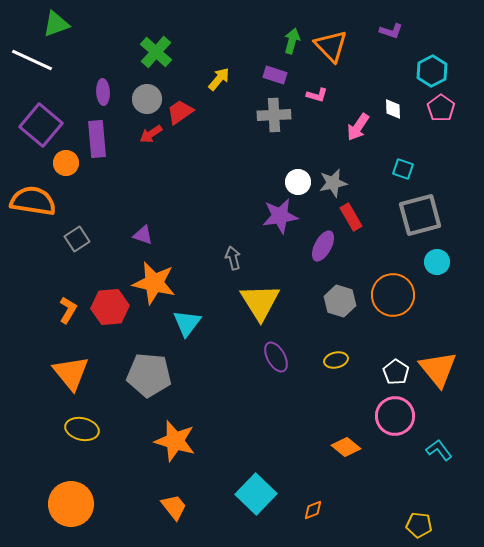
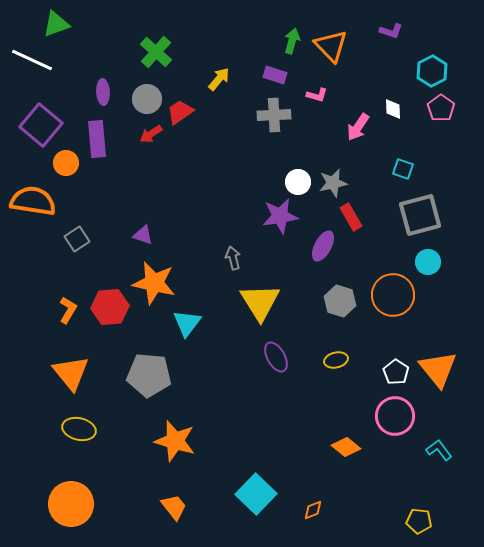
cyan circle at (437, 262): moved 9 px left
yellow ellipse at (82, 429): moved 3 px left
yellow pentagon at (419, 525): moved 4 px up
